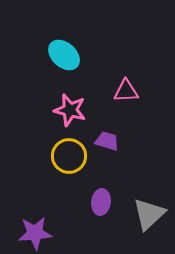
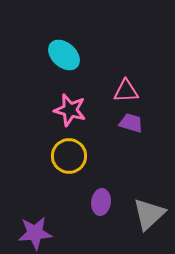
purple trapezoid: moved 24 px right, 18 px up
